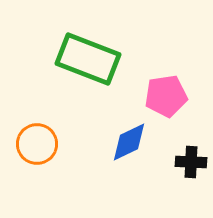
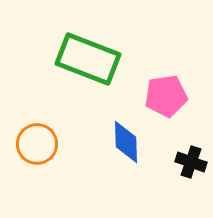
blue diamond: moved 3 px left; rotated 66 degrees counterclockwise
black cross: rotated 16 degrees clockwise
